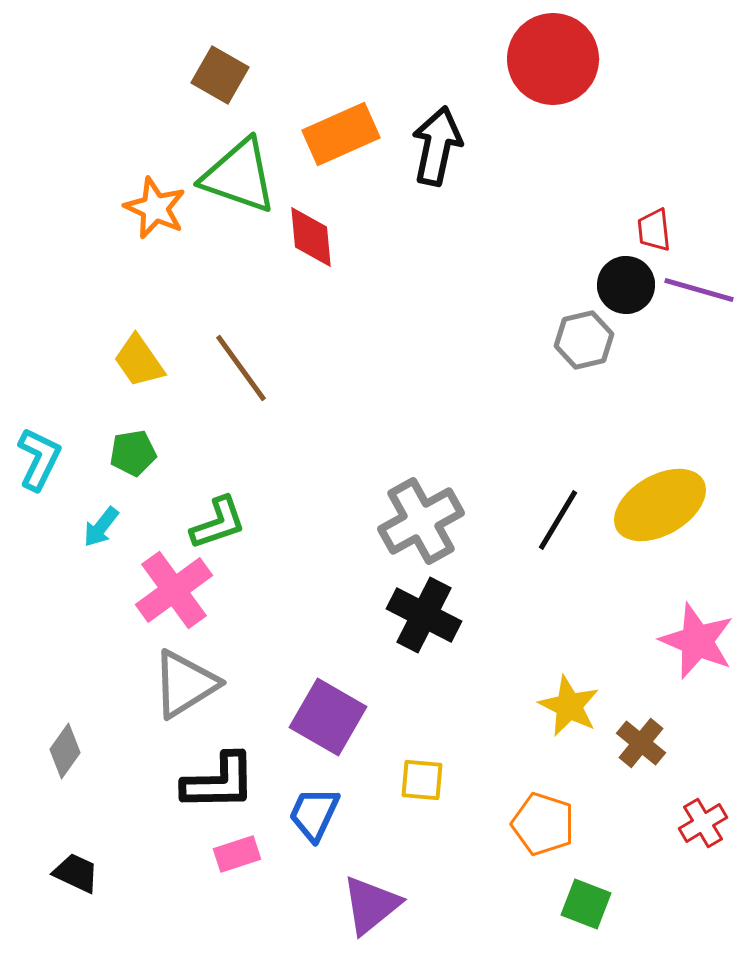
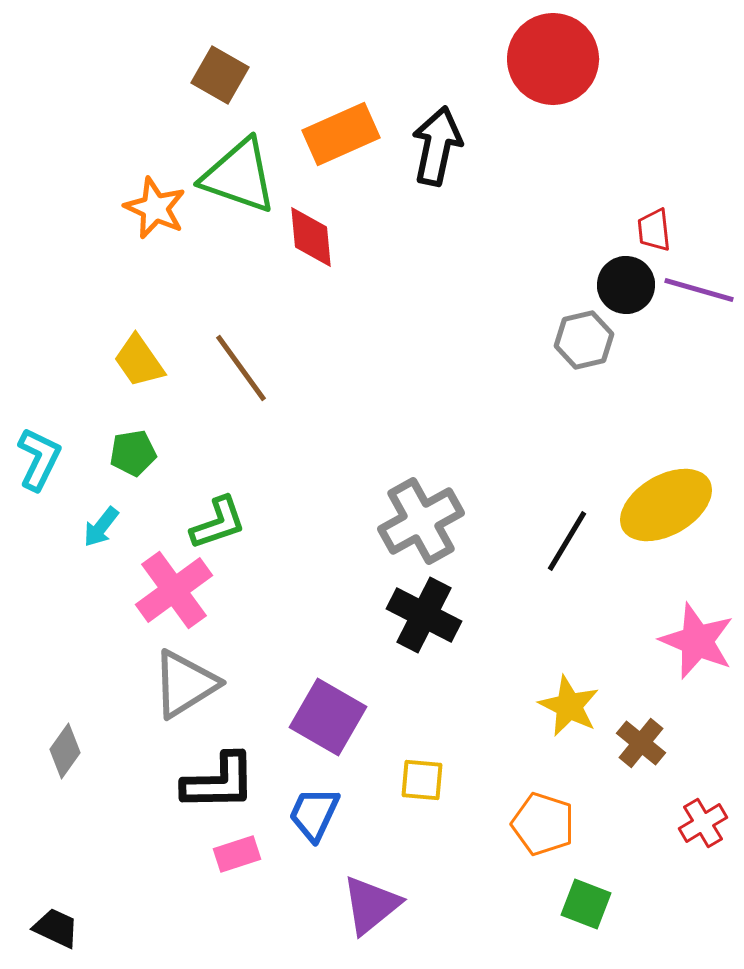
yellow ellipse: moved 6 px right
black line: moved 9 px right, 21 px down
black trapezoid: moved 20 px left, 55 px down
